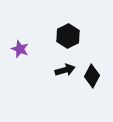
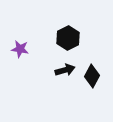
black hexagon: moved 2 px down
purple star: rotated 12 degrees counterclockwise
